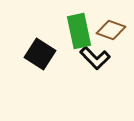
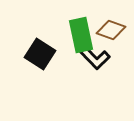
green rectangle: moved 2 px right, 4 px down
